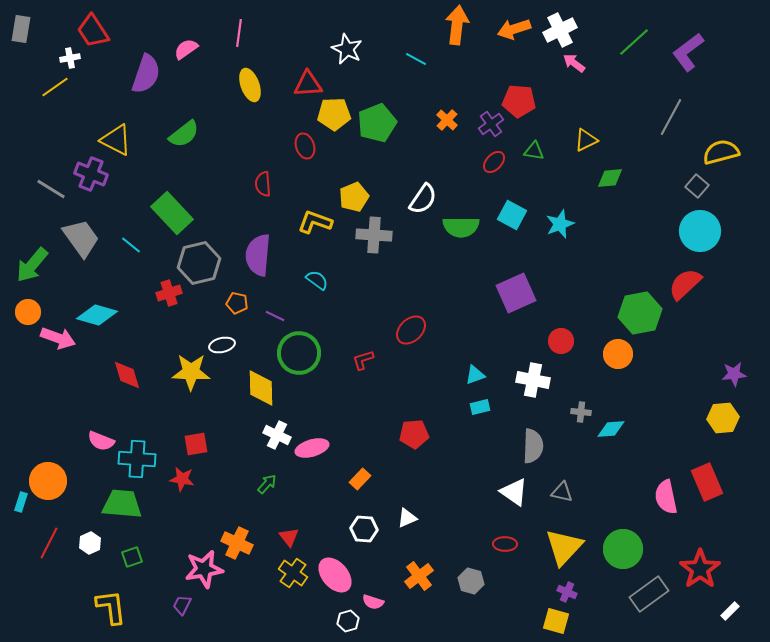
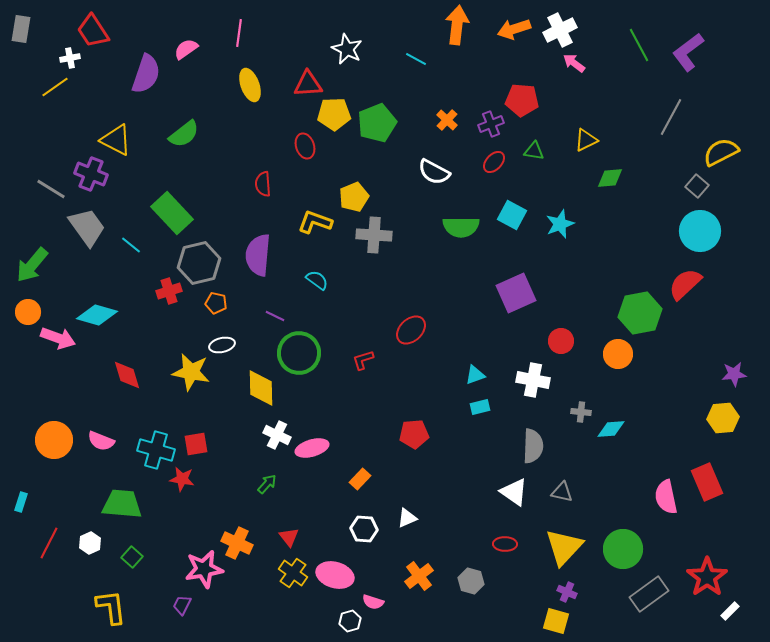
green line at (634, 42): moved 5 px right, 3 px down; rotated 76 degrees counterclockwise
red pentagon at (519, 101): moved 3 px right, 1 px up
purple cross at (491, 124): rotated 15 degrees clockwise
yellow semicircle at (721, 152): rotated 12 degrees counterclockwise
white semicircle at (423, 199): moved 11 px right, 27 px up; rotated 84 degrees clockwise
gray trapezoid at (81, 238): moved 6 px right, 11 px up
red cross at (169, 293): moved 2 px up
orange pentagon at (237, 303): moved 21 px left
yellow star at (191, 372): rotated 9 degrees clockwise
cyan cross at (137, 459): moved 19 px right, 9 px up; rotated 12 degrees clockwise
orange circle at (48, 481): moved 6 px right, 41 px up
green square at (132, 557): rotated 30 degrees counterclockwise
red star at (700, 569): moved 7 px right, 8 px down
pink ellipse at (335, 575): rotated 33 degrees counterclockwise
white hexagon at (348, 621): moved 2 px right
